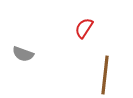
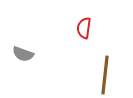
red semicircle: rotated 25 degrees counterclockwise
